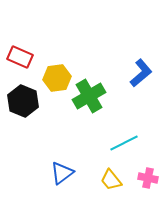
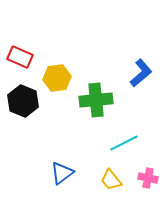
green cross: moved 7 px right, 4 px down; rotated 24 degrees clockwise
